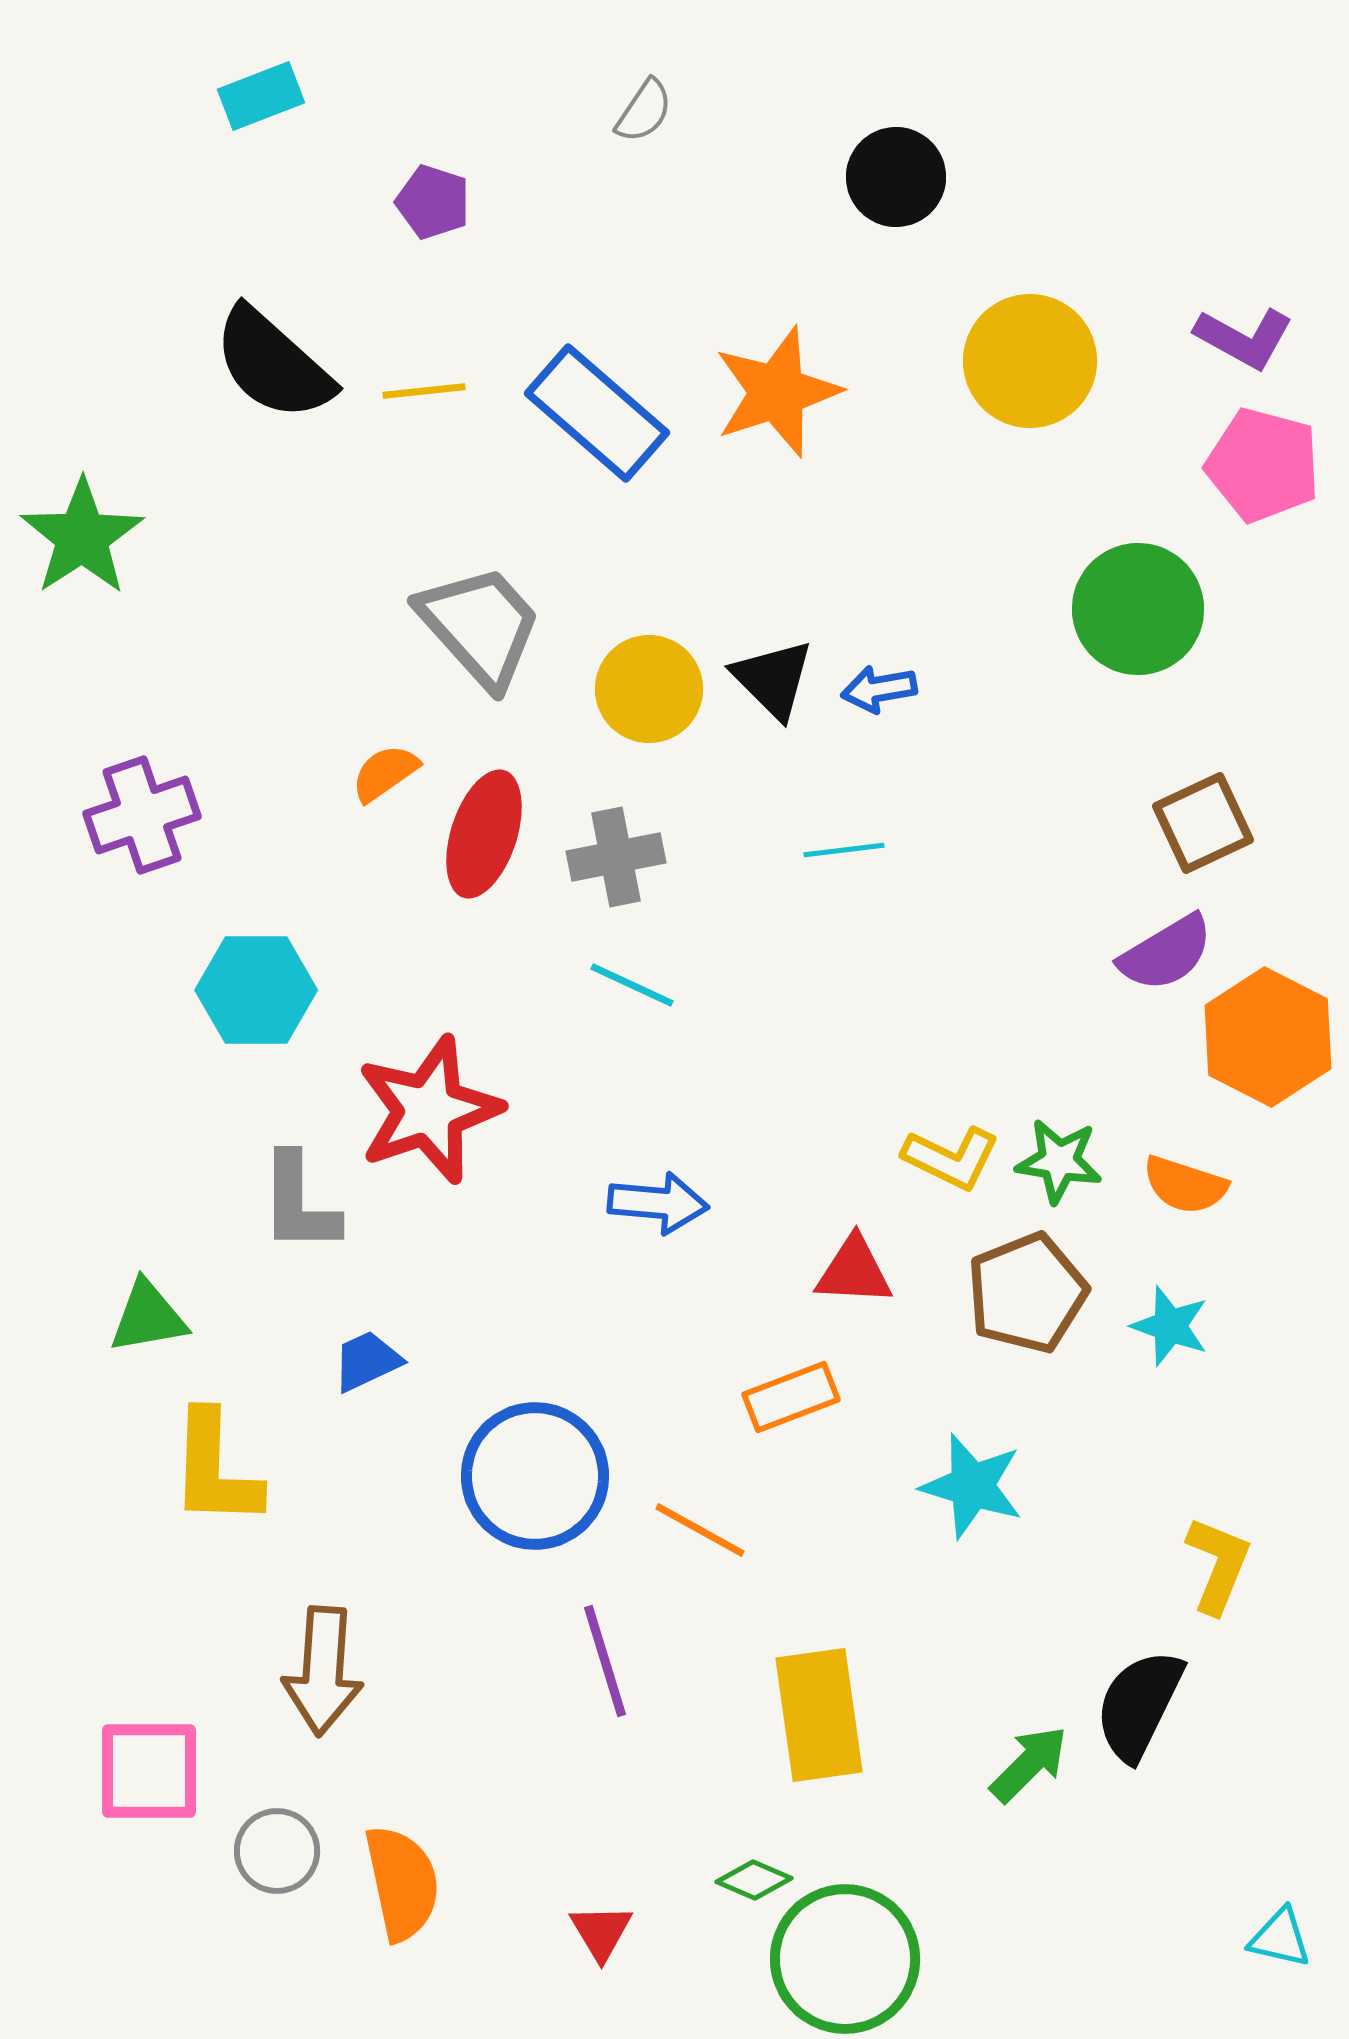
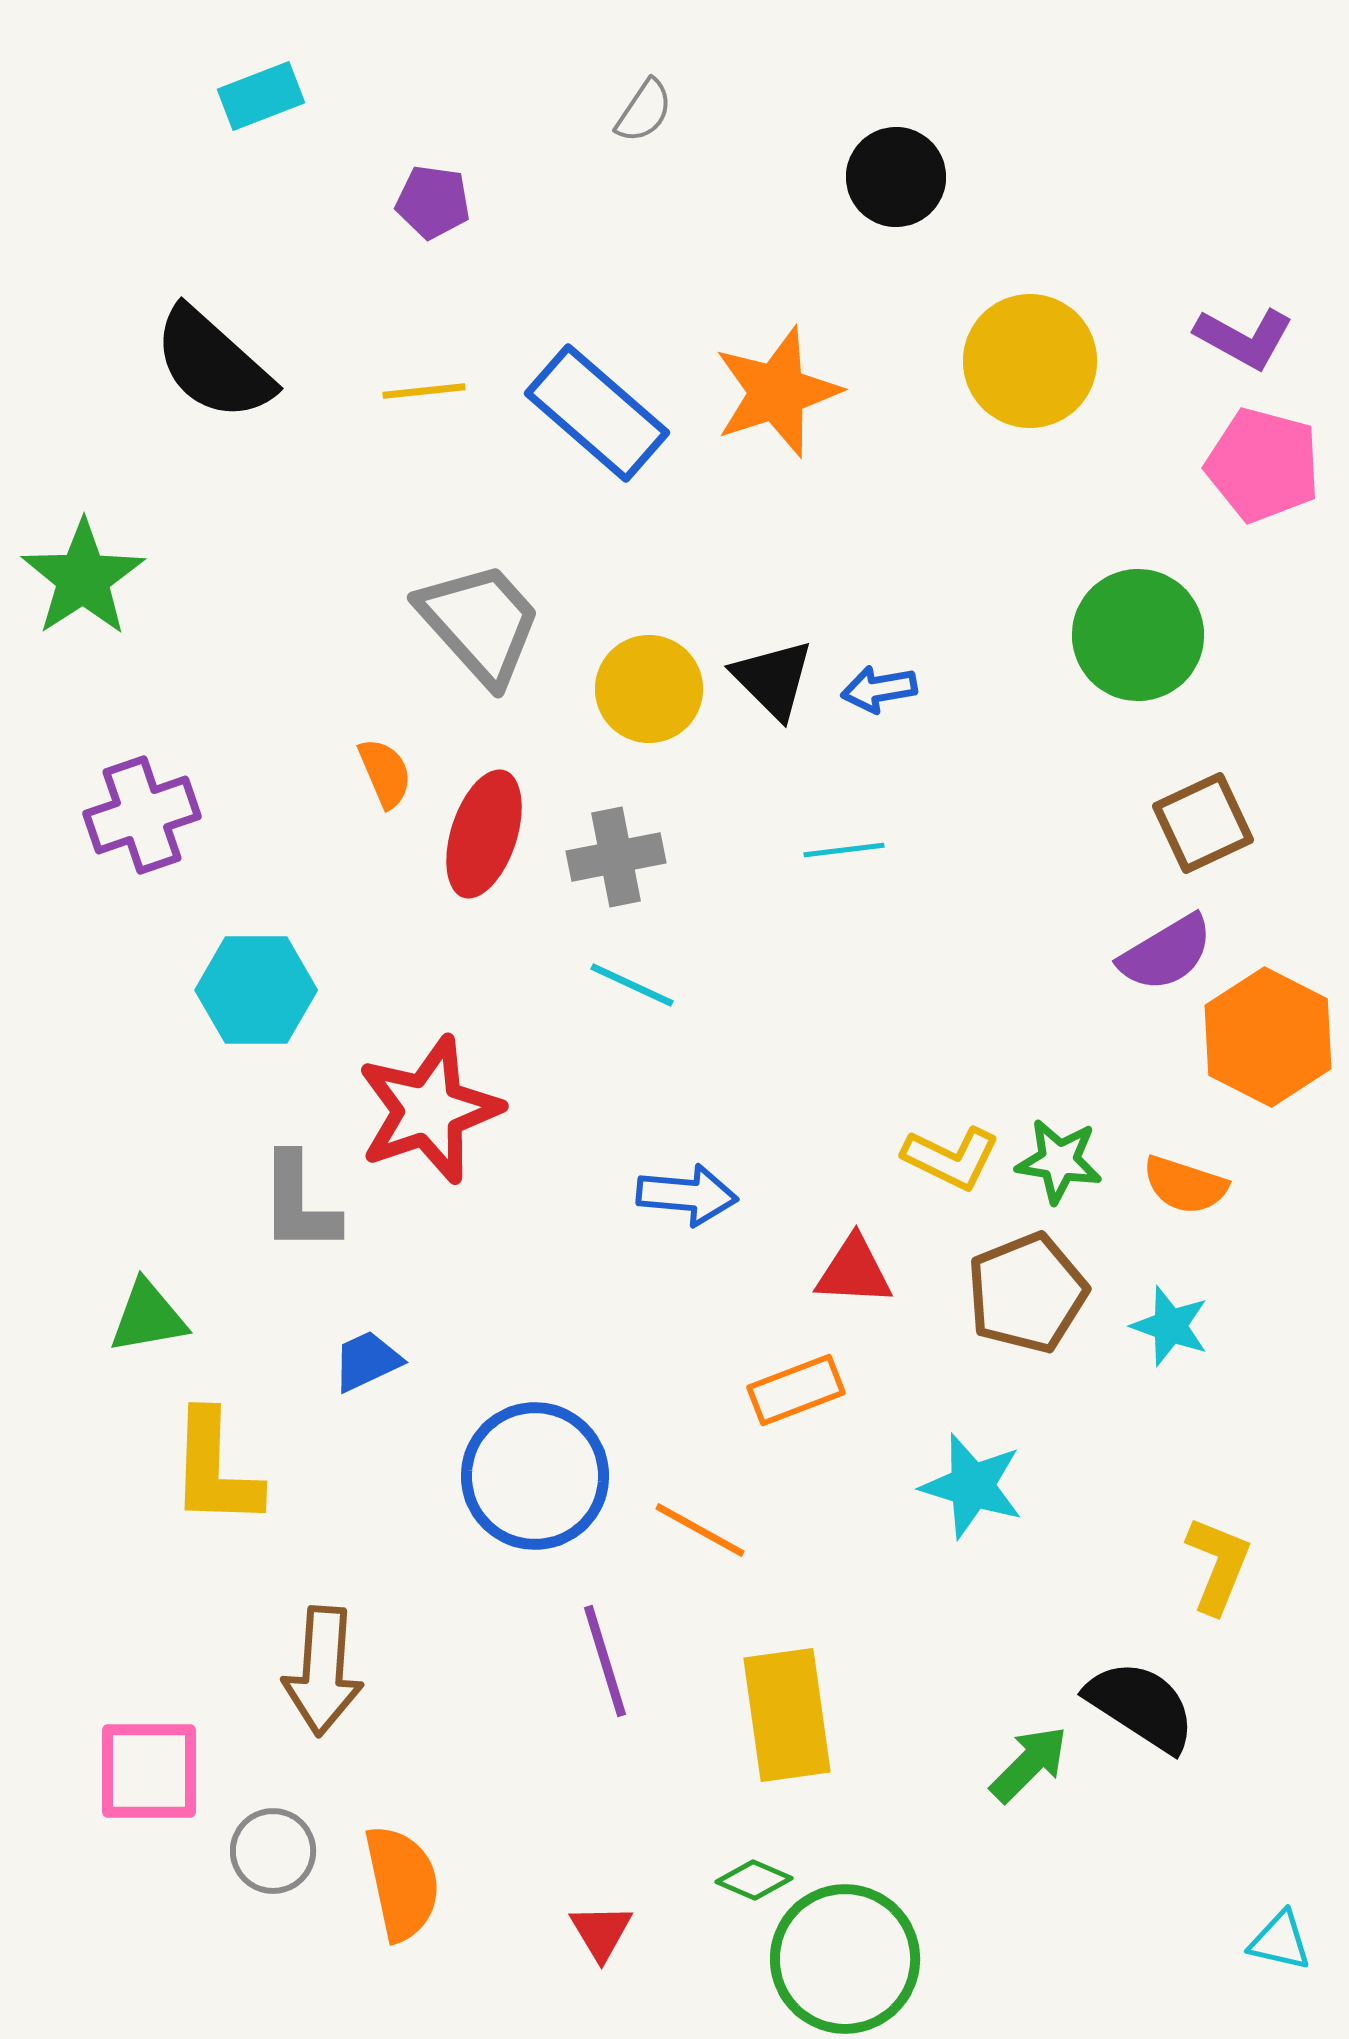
purple pentagon at (433, 202): rotated 10 degrees counterclockwise
black semicircle at (273, 364): moved 60 px left
green star at (82, 537): moved 1 px right, 41 px down
green circle at (1138, 609): moved 26 px down
gray trapezoid at (480, 626): moved 3 px up
orange semicircle at (385, 773): rotated 102 degrees clockwise
blue arrow at (658, 1203): moved 29 px right, 8 px up
orange rectangle at (791, 1397): moved 5 px right, 7 px up
black semicircle at (1139, 1705): moved 2 px right, 1 px down; rotated 97 degrees clockwise
yellow rectangle at (819, 1715): moved 32 px left
gray circle at (277, 1851): moved 4 px left
cyan triangle at (1280, 1938): moved 3 px down
